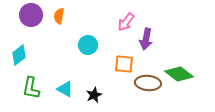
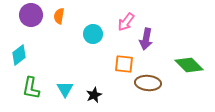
cyan circle: moved 5 px right, 11 px up
green diamond: moved 10 px right, 9 px up; rotated 8 degrees clockwise
cyan triangle: rotated 30 degrees clockwise
